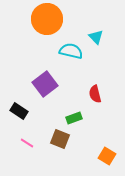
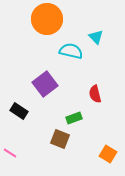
pink line: moved 17 px left, 10 px down
orange square: moved 1 px right, 2 px up
